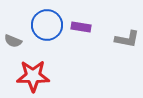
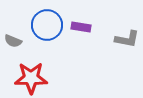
red star: moved 2 px left, 2 px down
